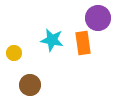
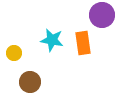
purple circle: moved 4 px right, 3 px up
brown circle: moved 3 px up
